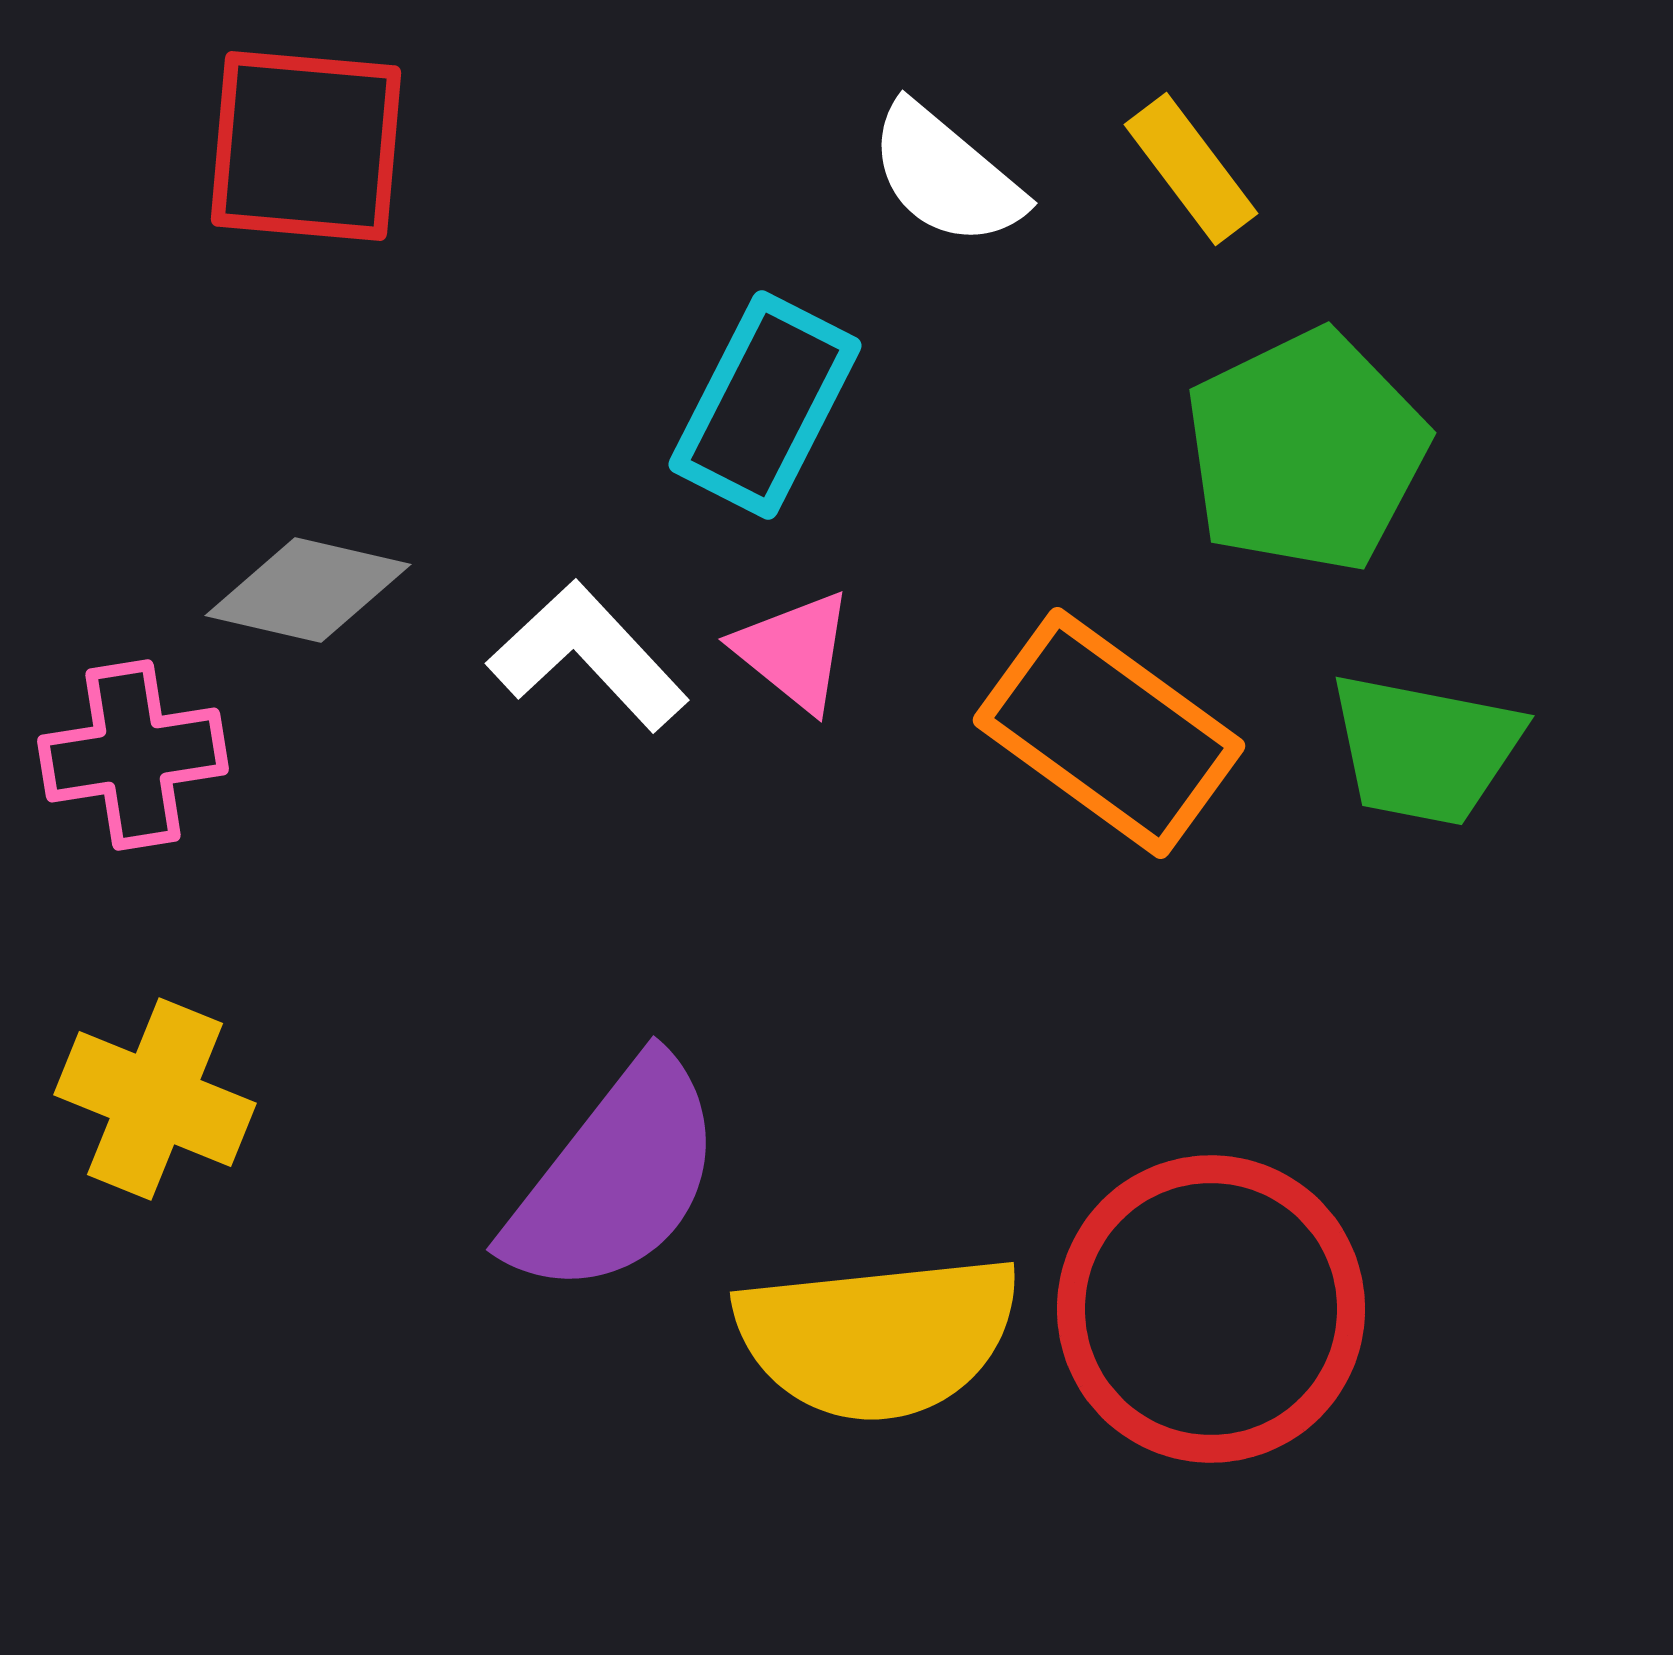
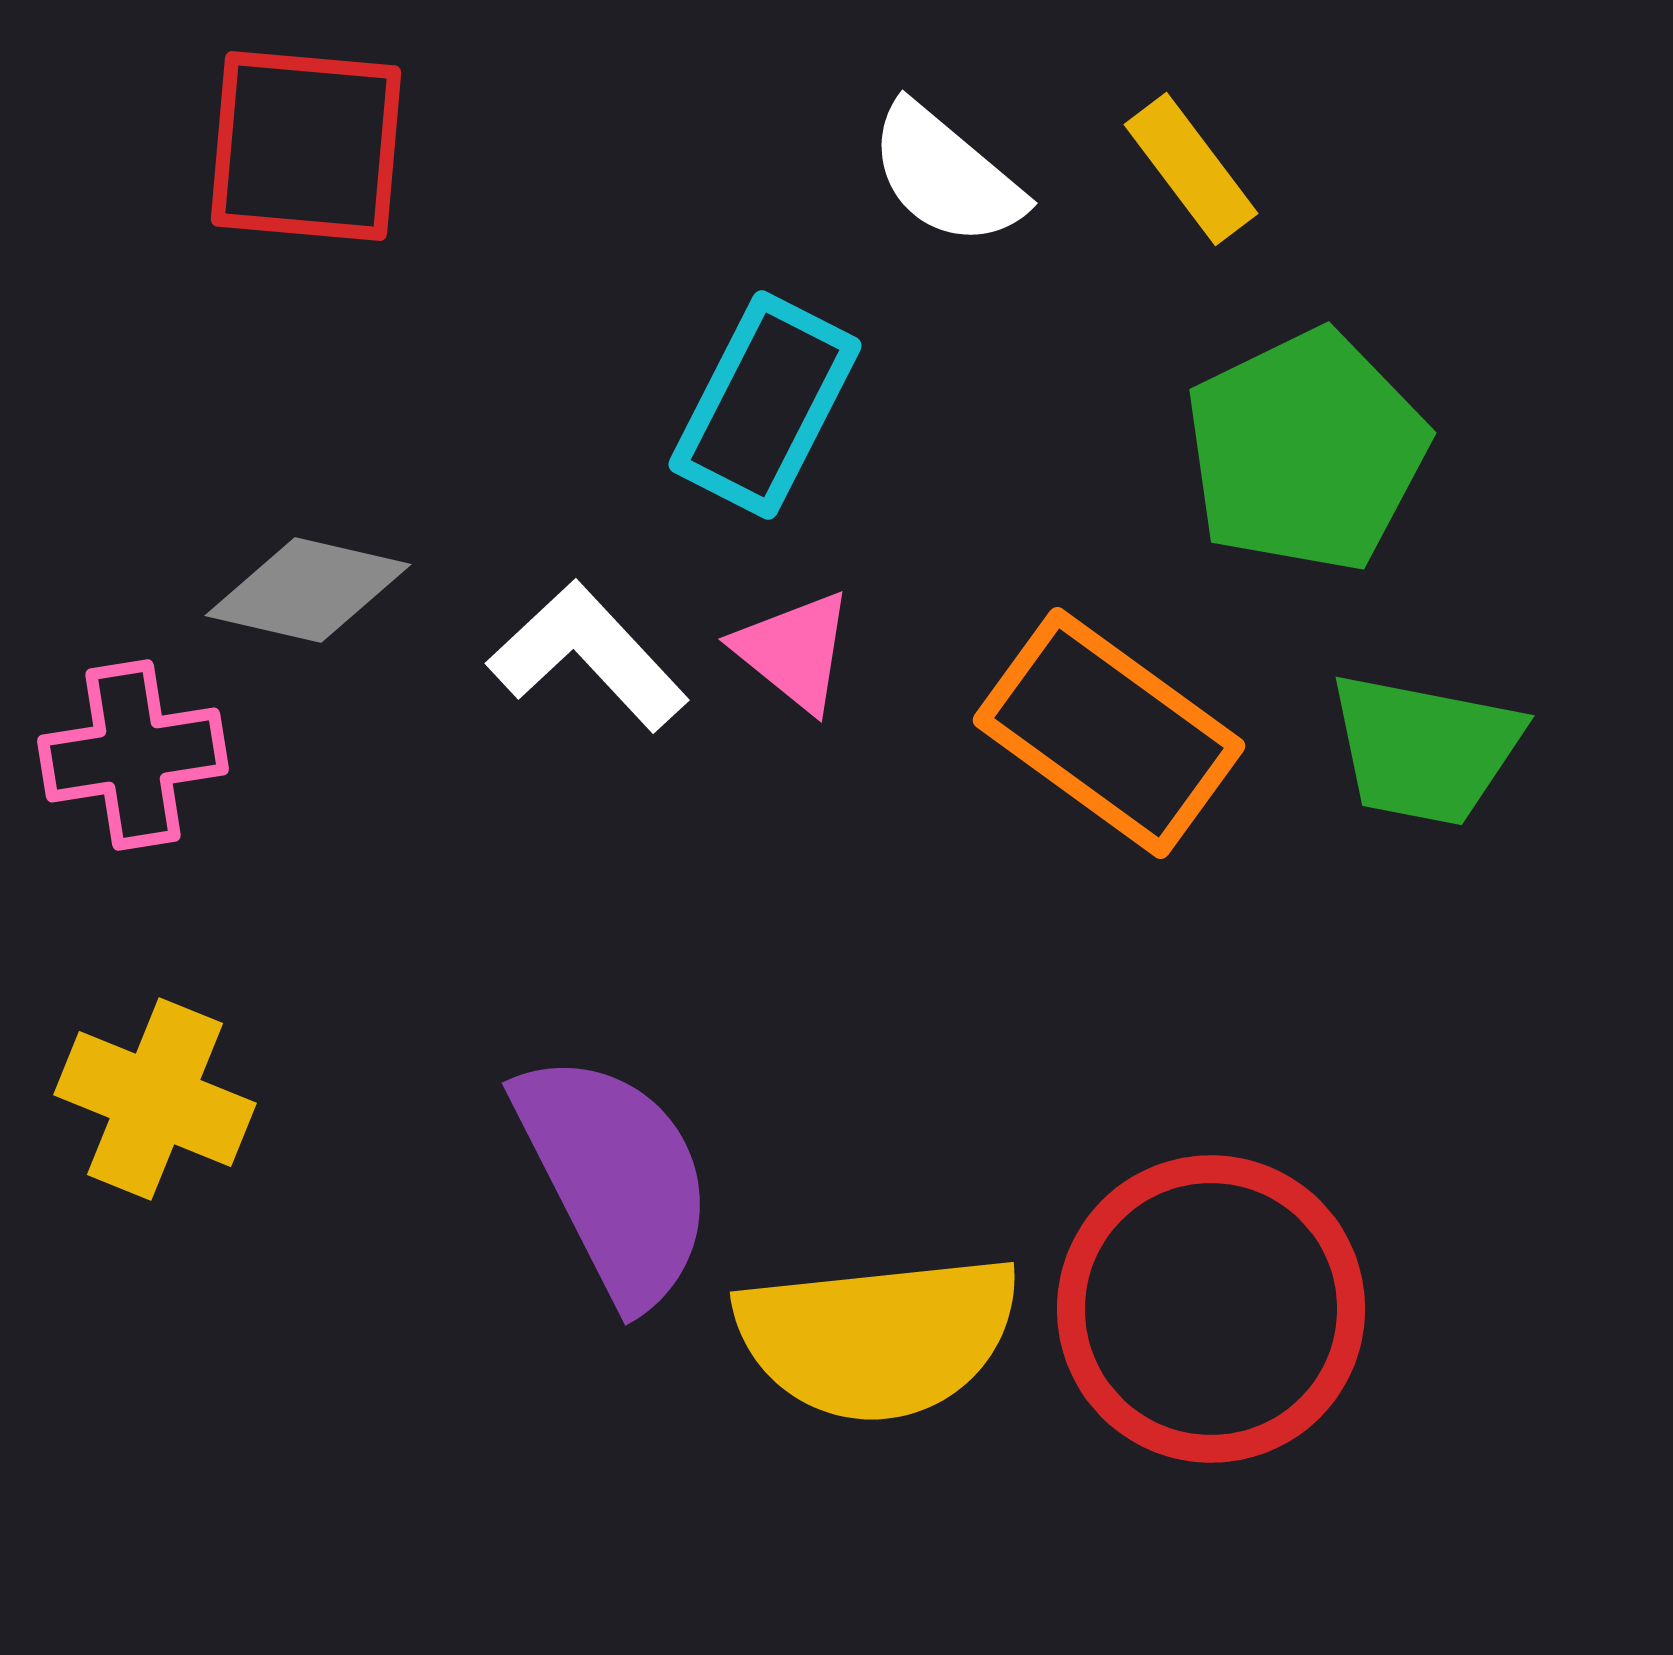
purple semicircle: rotated 65 degrees counterclockwise
